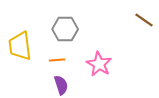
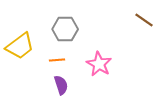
yellow trapezoid: rotated 120 degrees counterclockwise
